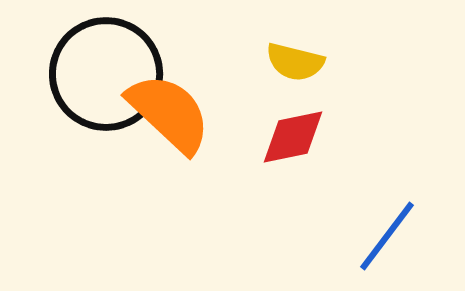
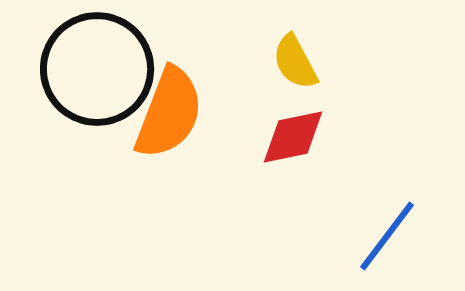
yellow semicircle: rotated 48 degrees clockwise
black circle: moved 9 px left, 5 px up
orange semicircle: rotated 68 degrees clockwise
